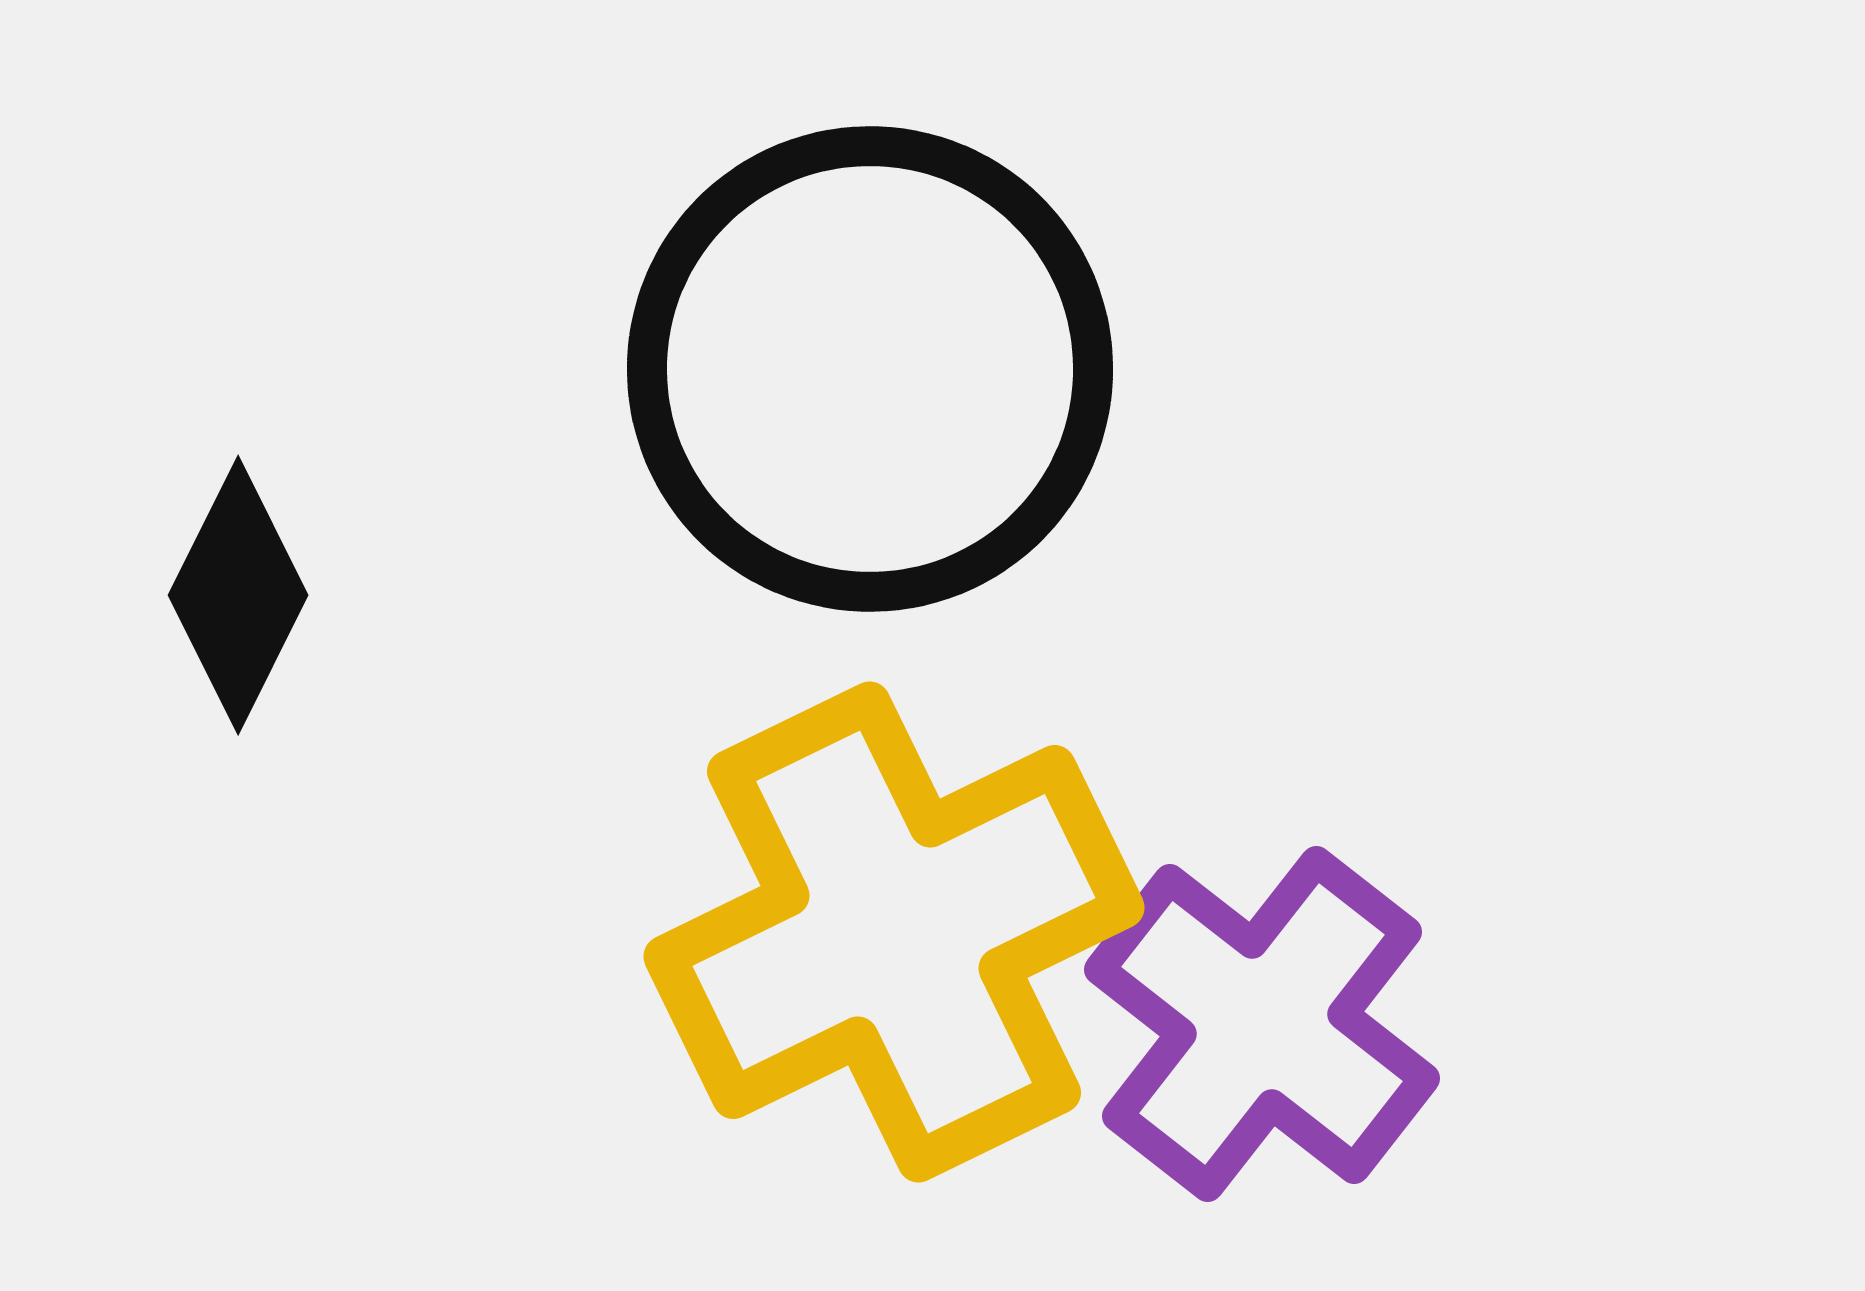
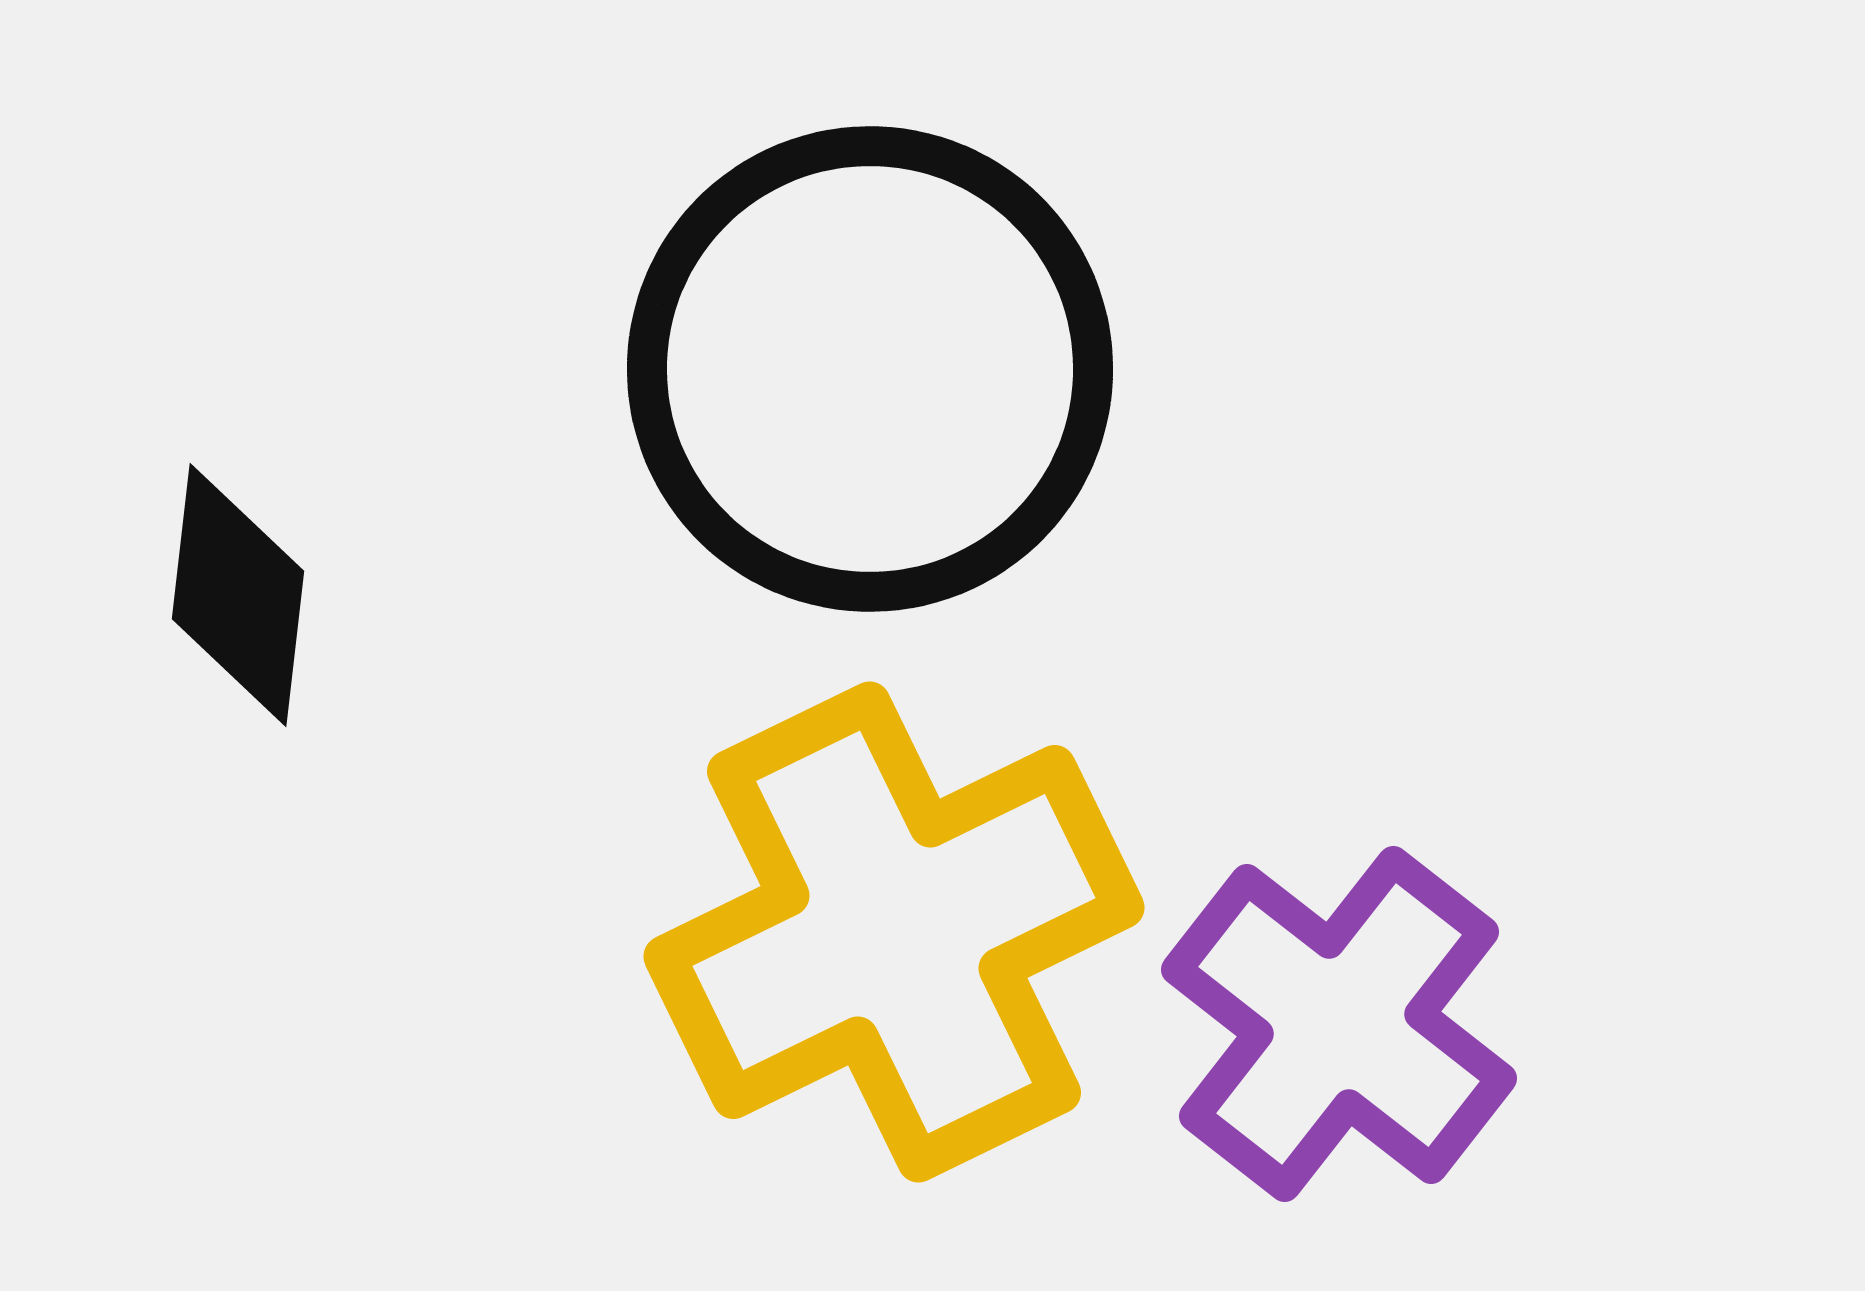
black diamond: rotated 20 degrees counterclockwise
purple cross: moved 77 px right
